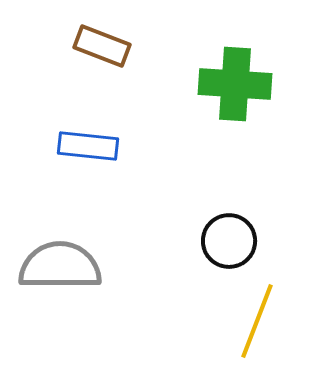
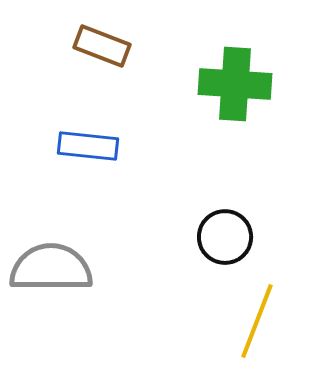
black circle: moved 4 px left, 4 px up
gray semicircle: moved 9 px left, 2 px down
